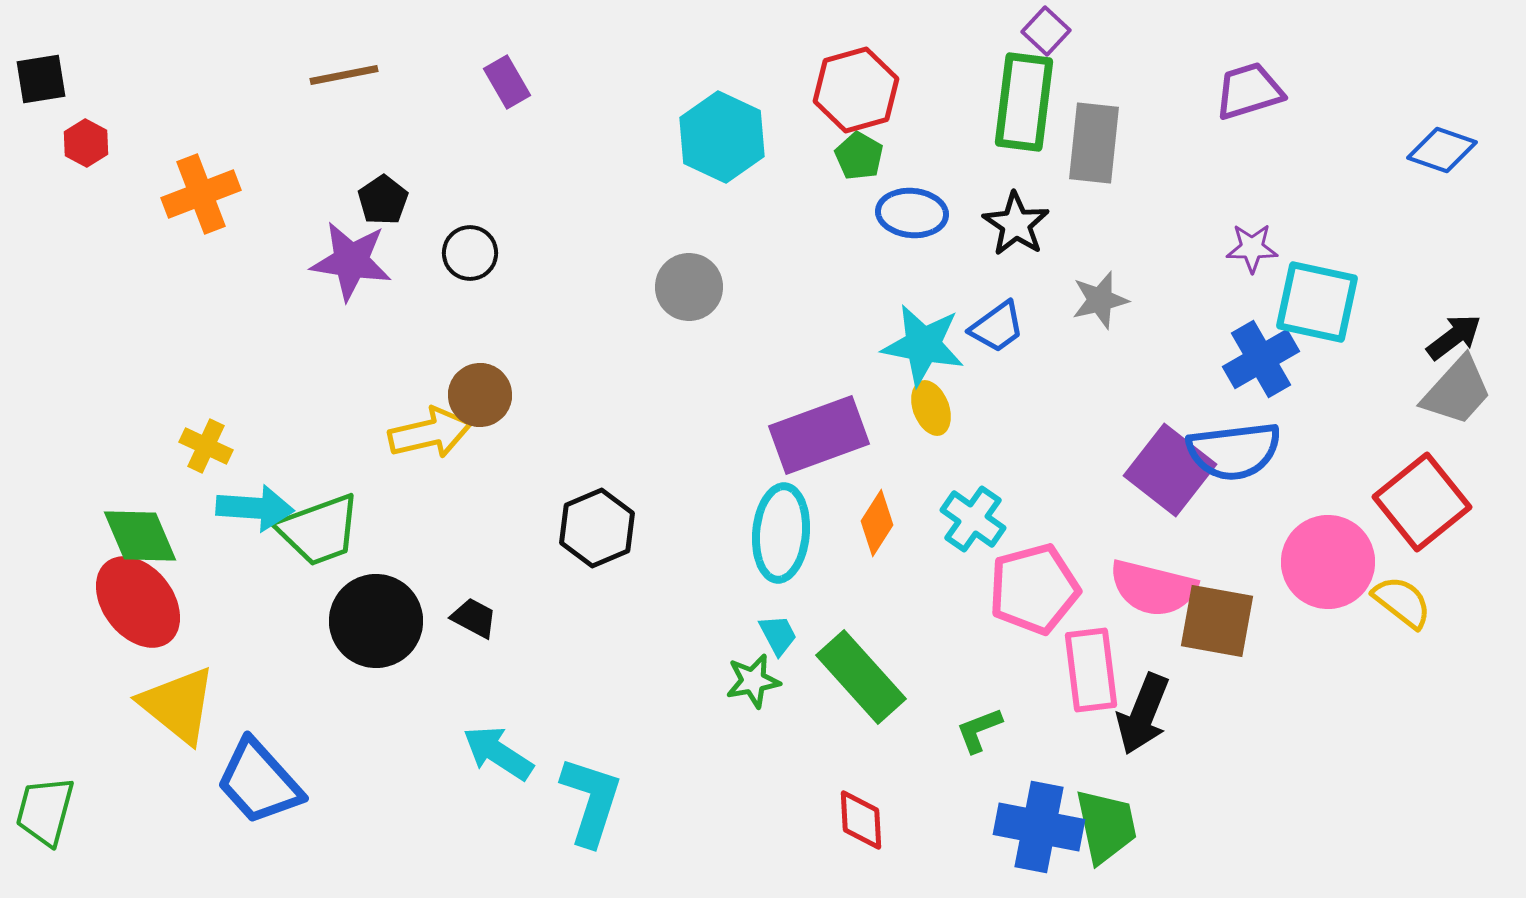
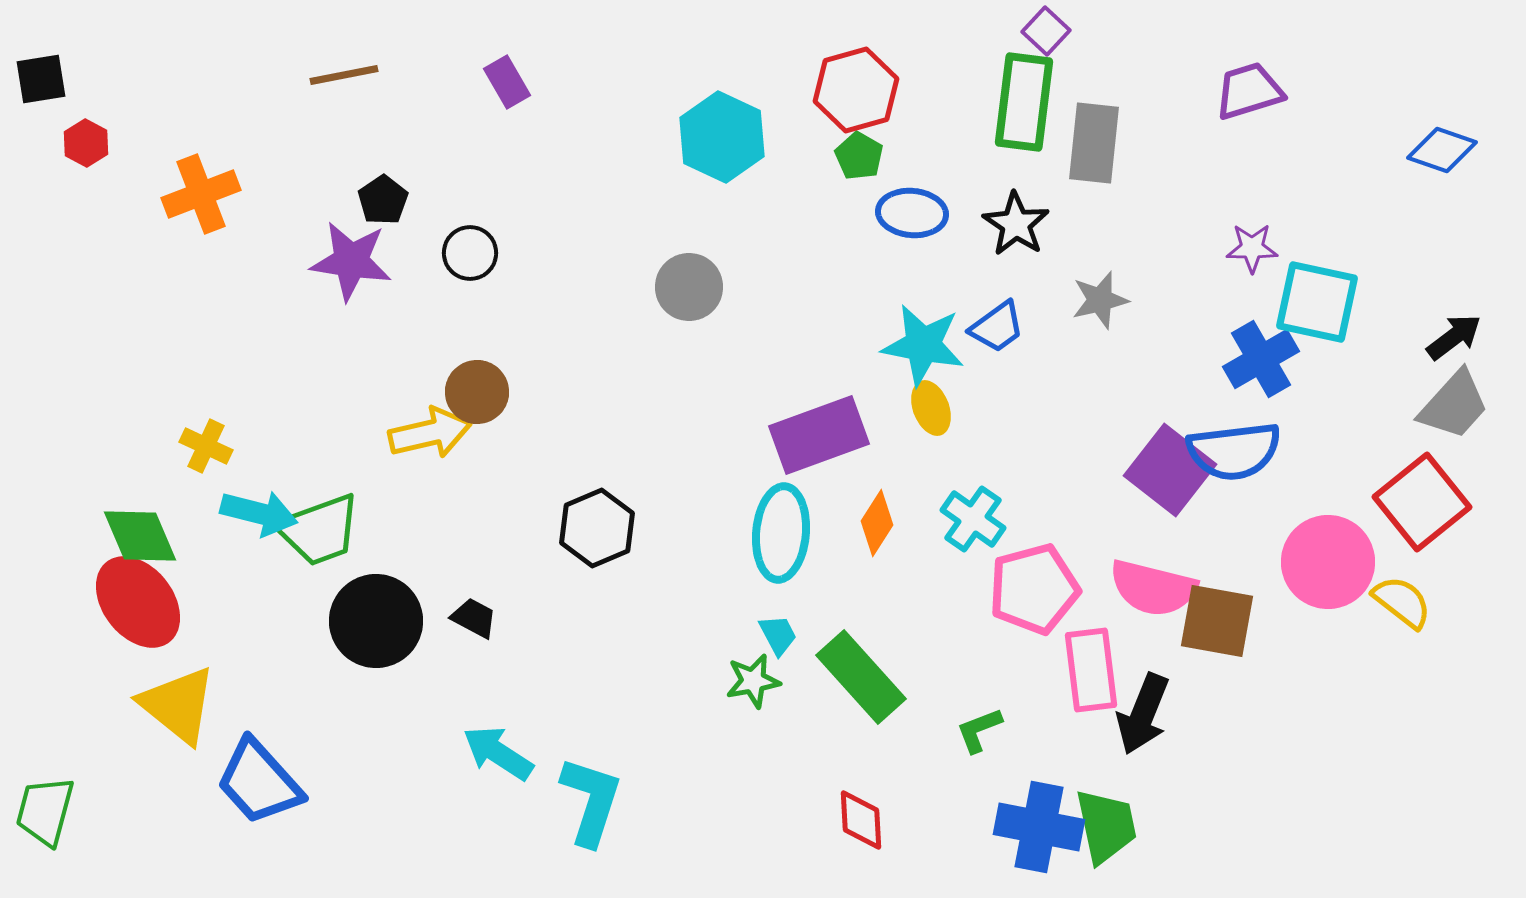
gray trapezoid at (1457, 391): moved 3 px left, 14 px down
brown circle at (480, 395): moved 3 px left, 3 px up
cyan arrow at (255, 508): moved 4 px right, 5 px down; rotated 10 degrees clockwise
